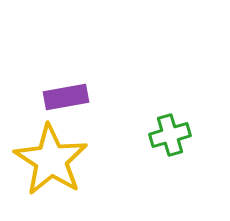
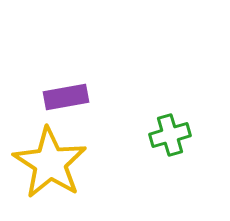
yellow star: moved 1 px left, 3 px down
